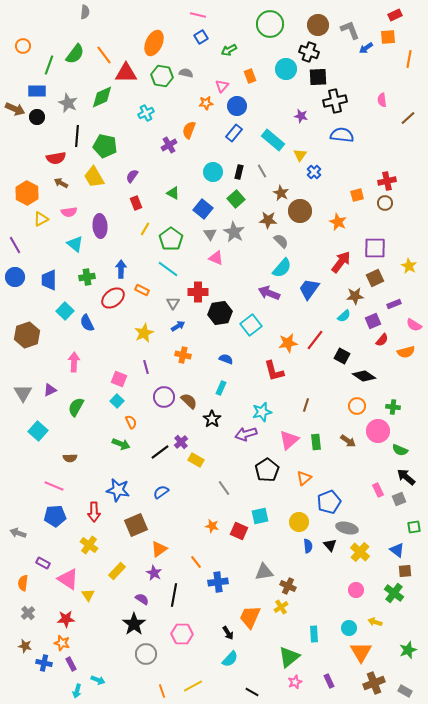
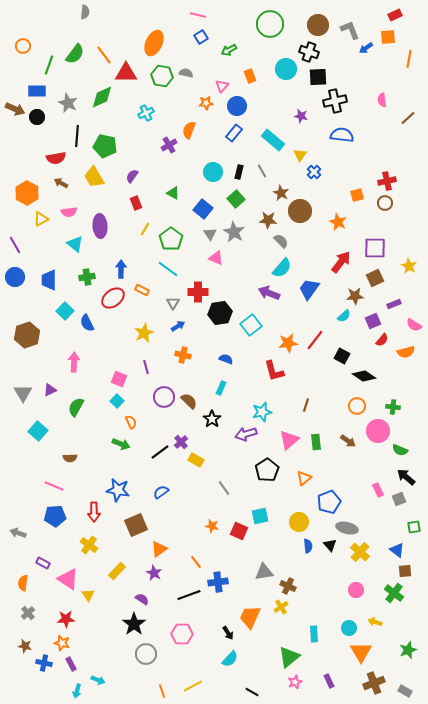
black line at (174, 595): moved 15 px right; rotated 60 degrees clockwise
